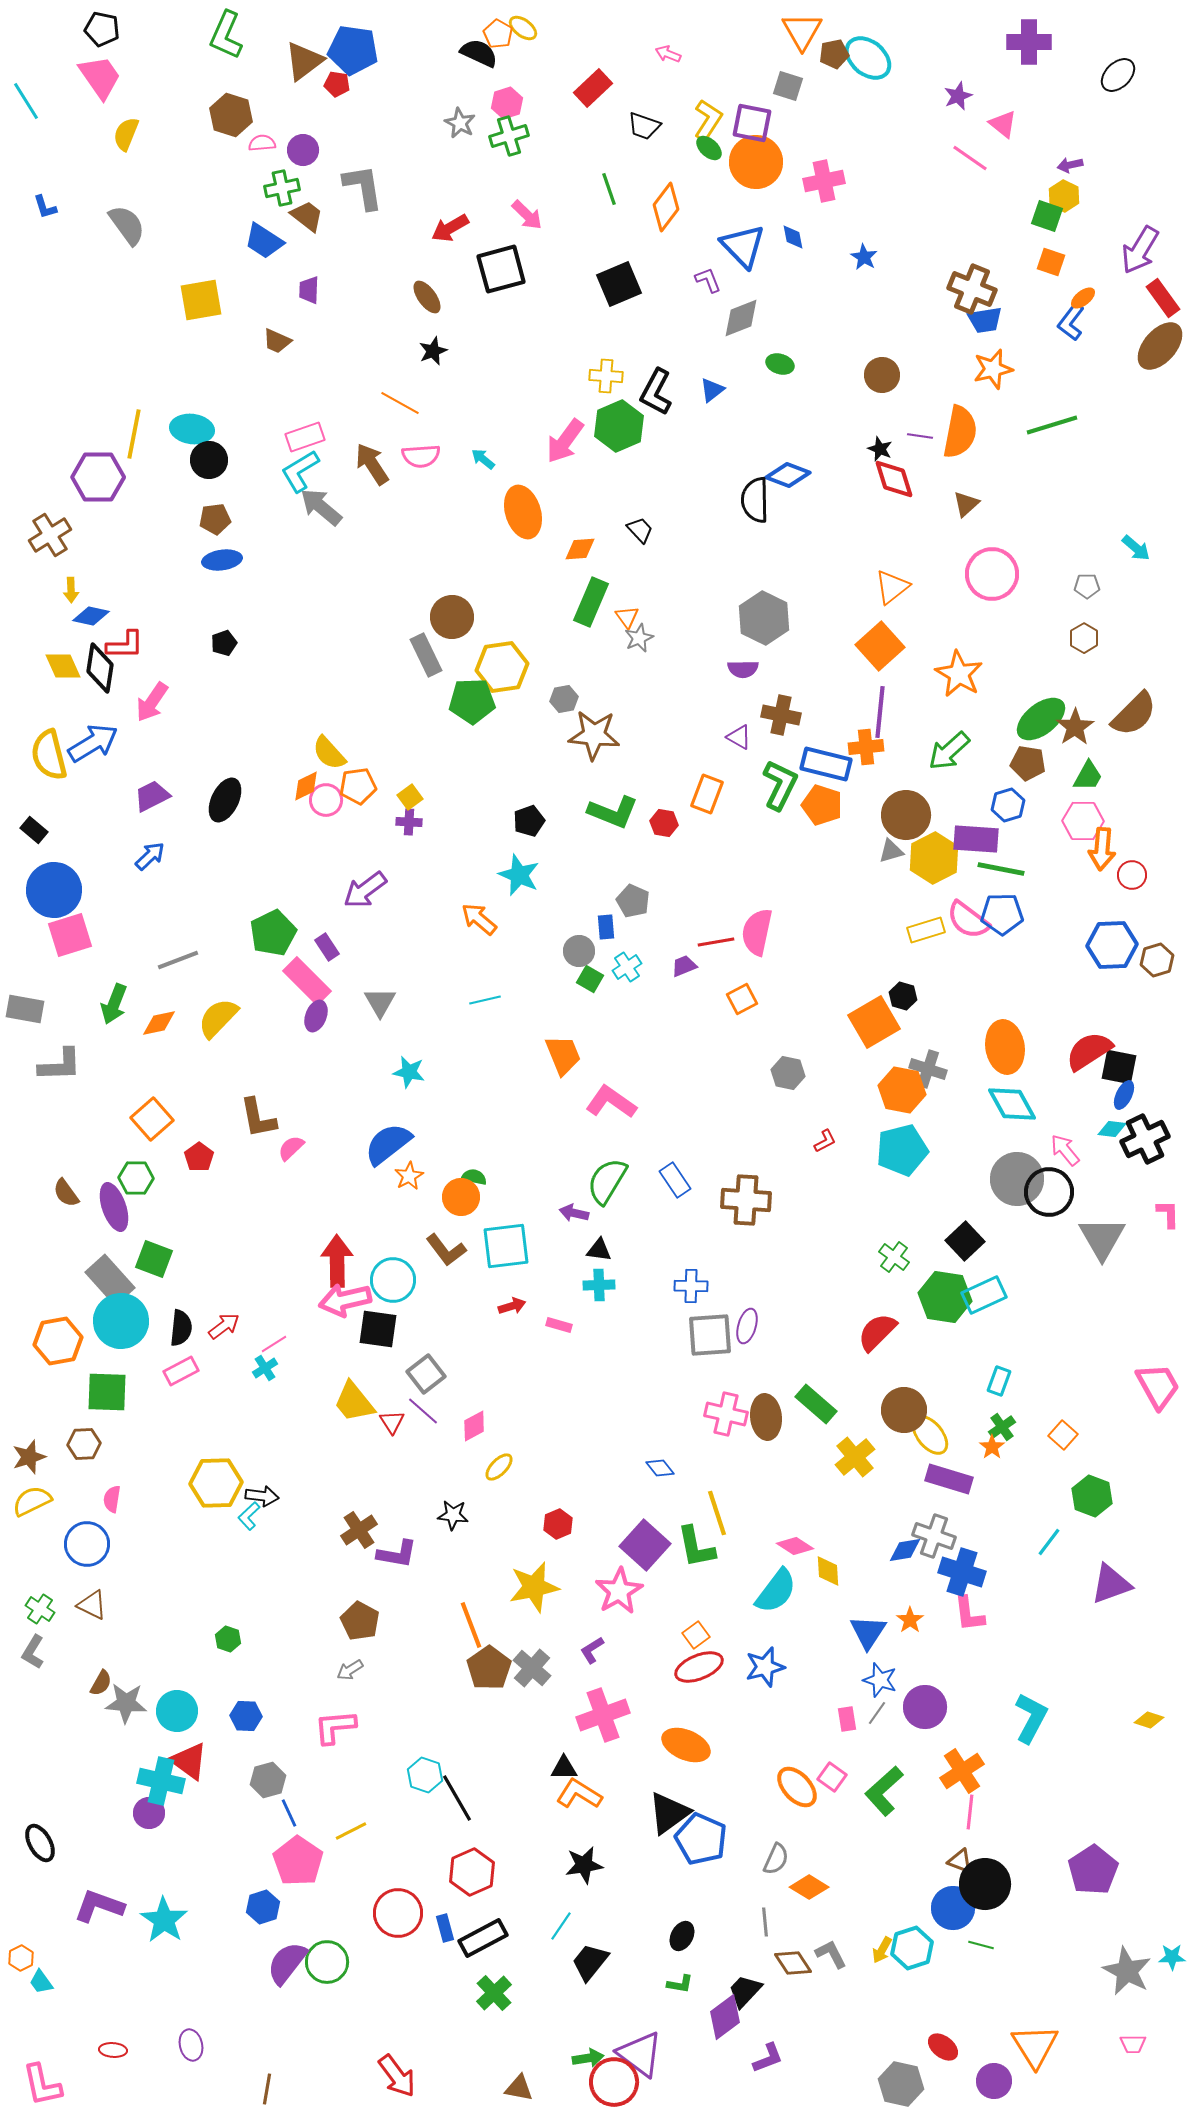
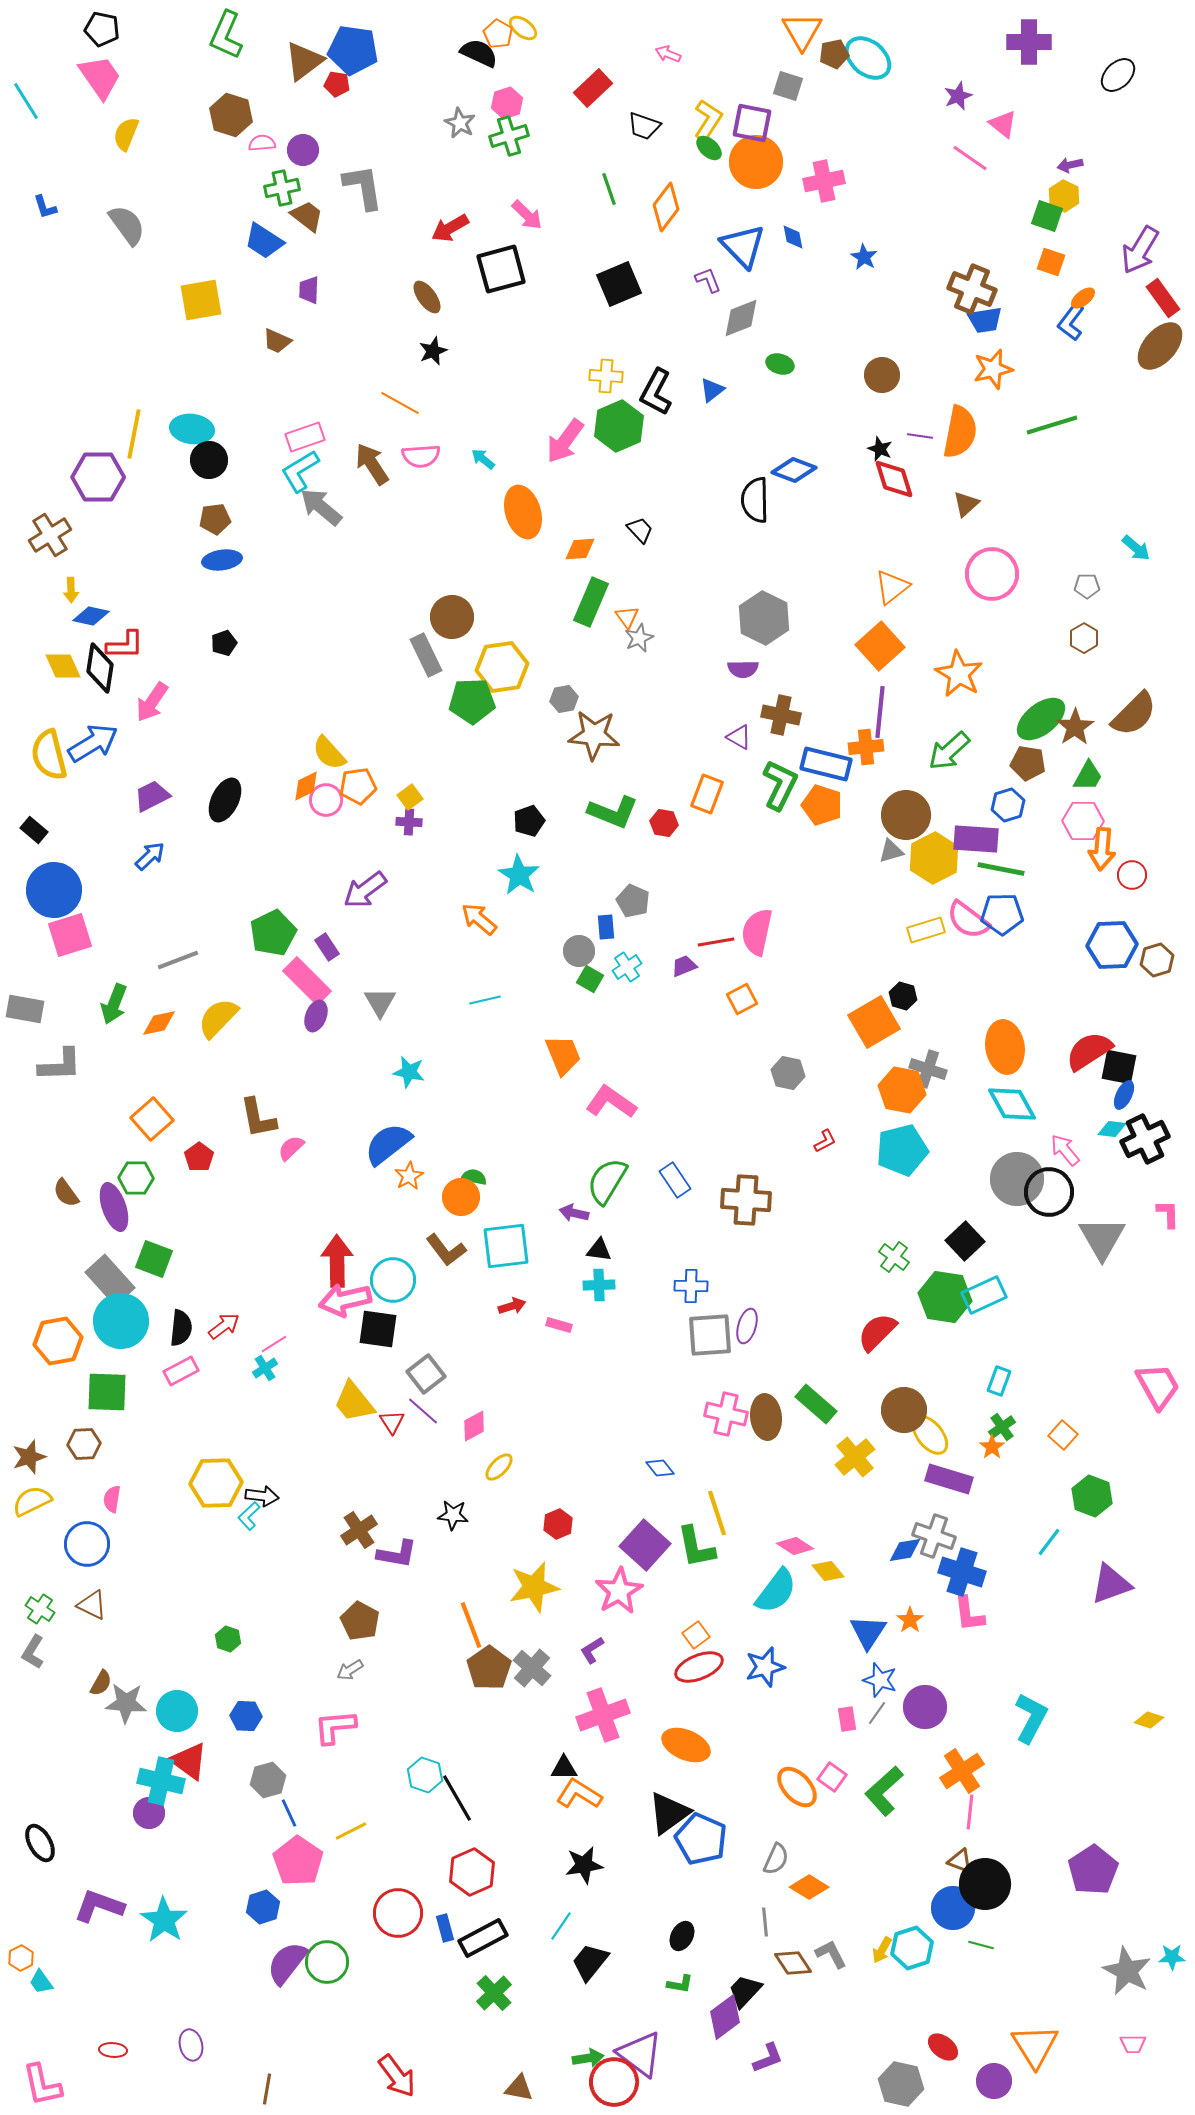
blue diamond at (788, 475): moved 6 px right, 5 px up
cyan star at (519, 875): rotated 9 degrees clockwise
yellow diamond at (828, 1571): rotated 36 degrees counterclockwise
